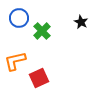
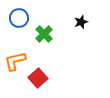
black star: rotated 24 degrees clockwise
green cross: moved 2 px right, 3 px down
red square: moved 1 px left; rotated 18 degrees counterclockwise
